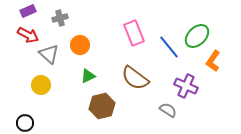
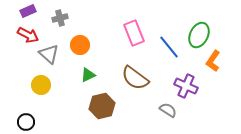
green ellipse: moved 2 px right, 1 px up; rotated 20 degrees counterclockwise
green triangle: moved 1 px up
black circle: moved 1 px right, 1 px up
